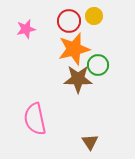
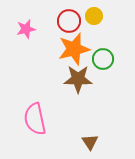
green circle: moved 5 px right, 6 px up
